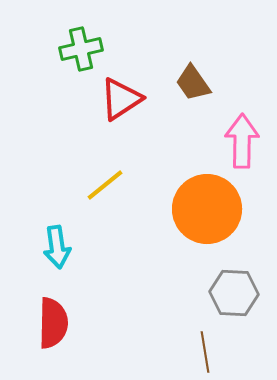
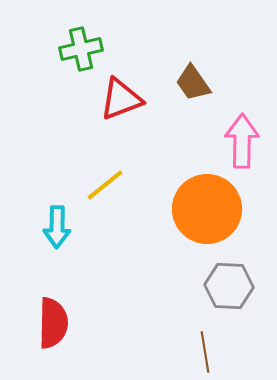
red triangle: rotated 12 degrees clockwise
cyan arrow: moved 20 px up; rotated 9 degrees clockwise
gray hexagon: moved 5 px left, 7 px up
